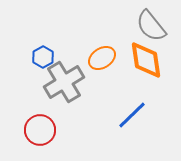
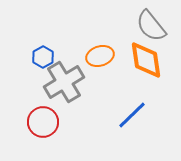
orange ellipse: moved 2 px left, 2 px up; rotated 16 degrees clockwise
red circle: moved 3 px right, 8 px up
